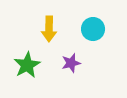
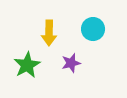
yellow arrow: moved 4 px down
